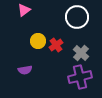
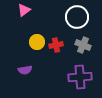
yellow circle: moved 1 px left, 1 px down
red cross: rotated 24 degrees clockwise
gray cross: moved 2 px right, 8 px up; rotated 21 degrees counterclockwise
purple cross: rotated 10 degrees clockwise
